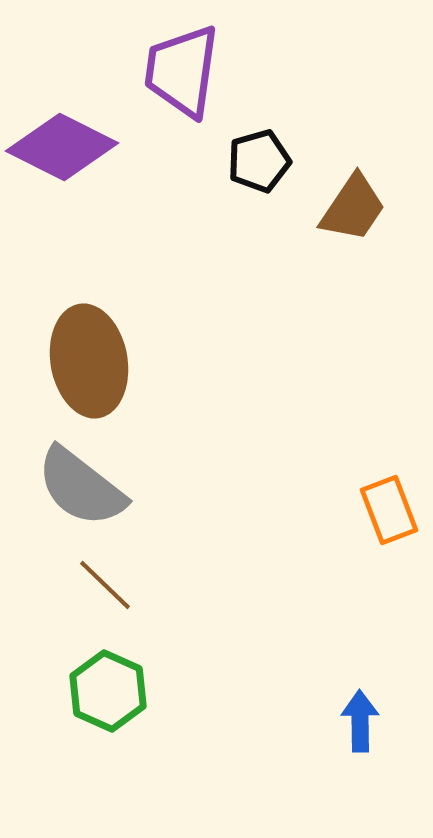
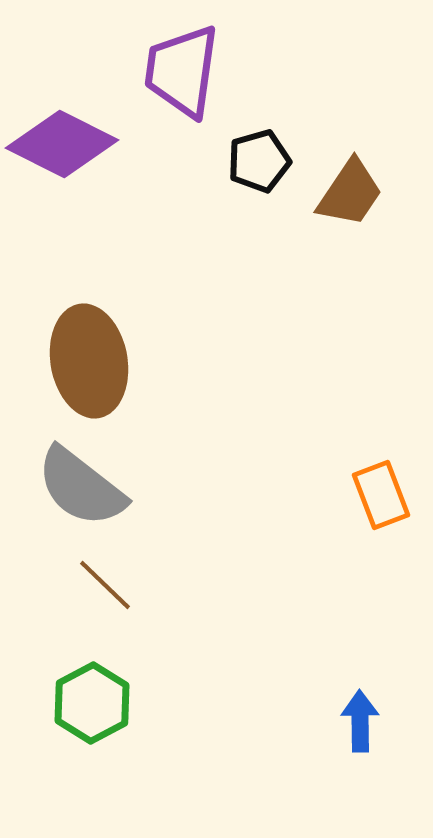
purple diamond: moved 3 px up
brown trapezoid: moved 3 px left, 15 px up
orange rectangle: moved 8 px left, 15 px up
green hexagon: moved 16 px left, 12 px down; rotated 8 degrees clockwise
